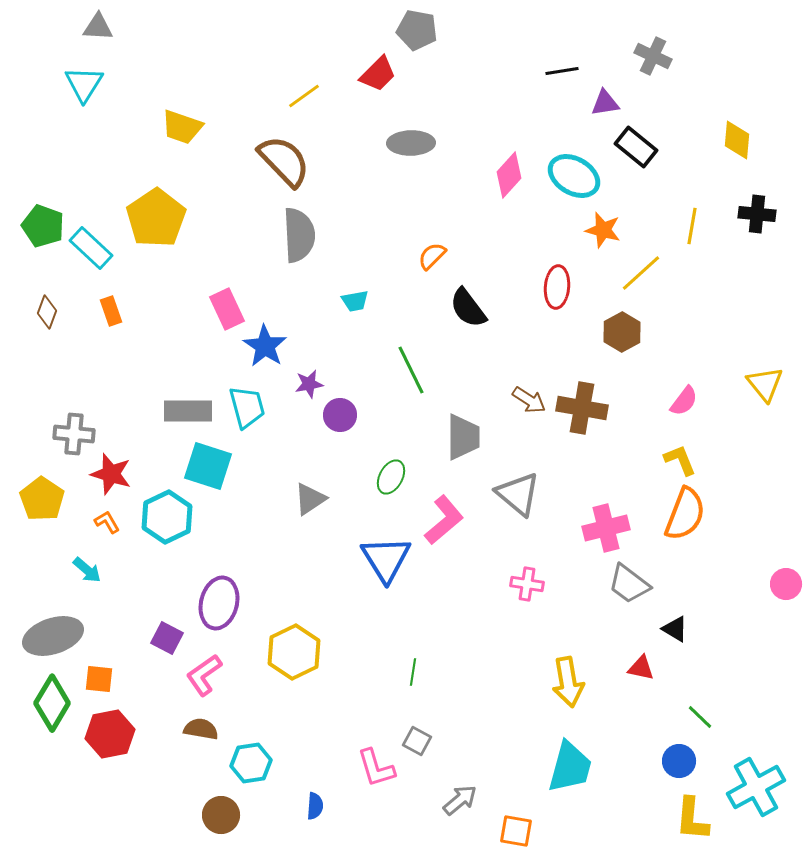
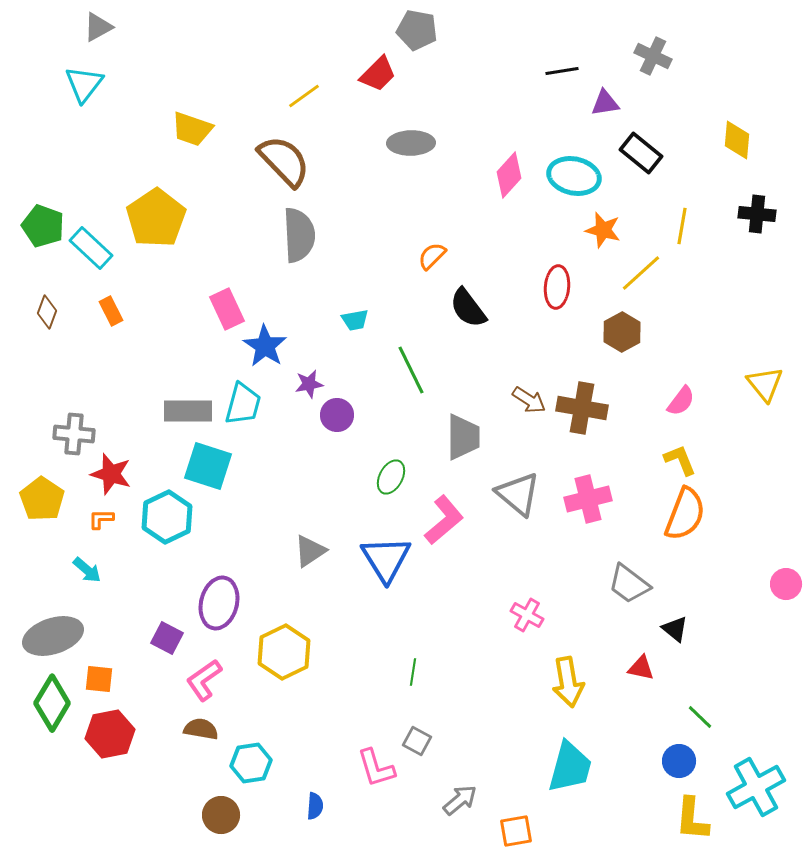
gray triangle at (98, 27): rotated 32 degrees counterclockwise
cyan triangle at (84, 84): rotated 6 degrees clockwise
yellow trapezoid at (182, 127): moved 10 px right, 2 px down
black rectangle at (636, 147): moved 5 px right, 6 px down
cyan ellipse at (574, 176): rotated 18 degrees counterclockwise
yellow line at (692, 226): moved 10 px left
cyan trapezoid at (355, 301): moved 19 px down
orange rectangle at (111, 311): rotated 8 degrees counterclockwise
pink semicircle at (684, 401): moved 3 px left
cyan trapezoid at (247, 407): moved 4 px left, 3 px up; rotated 30 degrees clockwise
purple circle at (340, 415): moved 3 px left
gray triangle at (310, 499): moved 52 px down
orange L-shape at (107, 522): moved 6 px left, 3 px up; rotated 60 degrees counterclockwise
pink cross at (606, 528): moved 18 px left, 29 px up
pink cross at (527, 584): moved 31 px down; rotated 20 degrees clockwise
black triangle at (675, 629): rotated 8 degrees clockwise
yellow hexagon at (294, 652): moved 10 px left
pink L-shape at (204, 675): moved 5 px down
orange square at (516, 831): rotated 20 degrees counterclockwise
